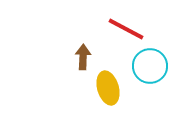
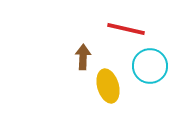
red line: rotated 15 degrees counterclockwise
yellow ellipse: moved 2 px up
